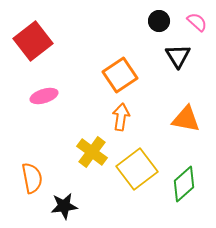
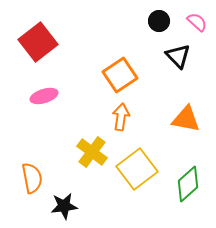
red square: moved 5 px right, 1 px down
black triangle: rotated 12 degrees counterclockwise
green diamond: moved 4 px right
